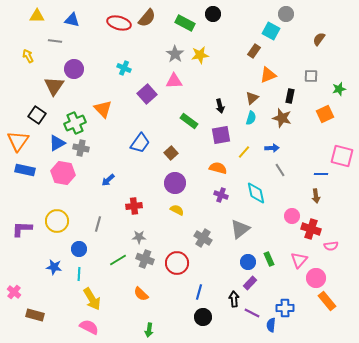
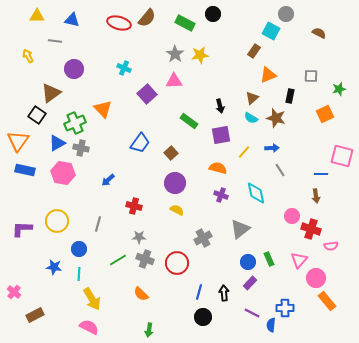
brown semicircle at (319, 39): moved 6 px up; rotated 80 degrees clockwise
brown triangle at (54, 86): moved 3 px left, 7 px down; rotated 20 degrees clockwise
cyan semicircle at (251, 118): rotated 104 degrees clockwise
brown star at (282, 118): moved 6 px left
red cross at (134, 206): rotated 21 degrees clockwise
gray cross at (203, 238): rotated 30 degrees clockwise
black arrow at (234, 299): moved 10 px left, 6 px up
brown rectangle at (35, 315): rotated 42 degrees counterclockwise
